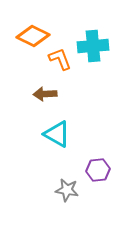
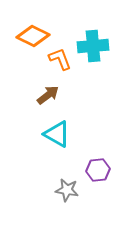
brown arrow: moved 3 px right, 1 px down; rotated 145 degrees clockwise
